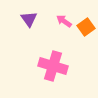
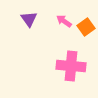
pink cross: moved 18 px right; rotated 12 degrees counterclockwise
